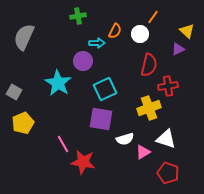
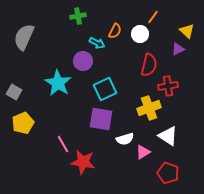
cyan arrow: rotated 28 degrees clockwise
white triangle: moved 2 px right, 3 px up; rotated 15 degrees clockwise
